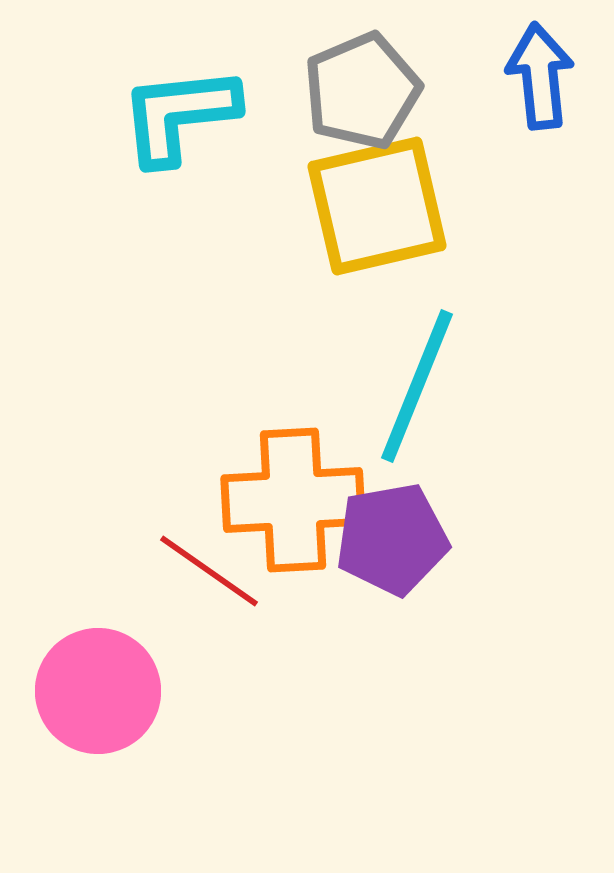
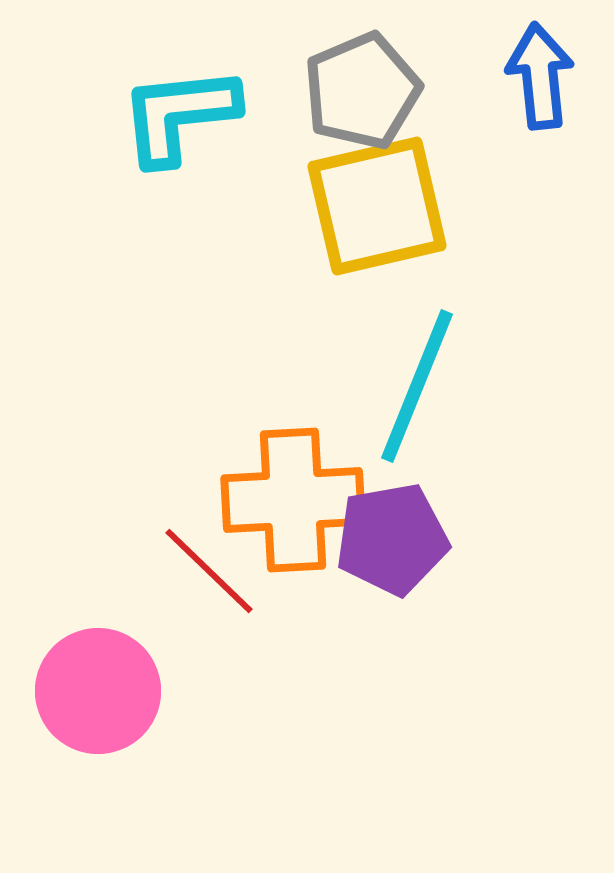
red line: rotated 9 degrees clockwise
